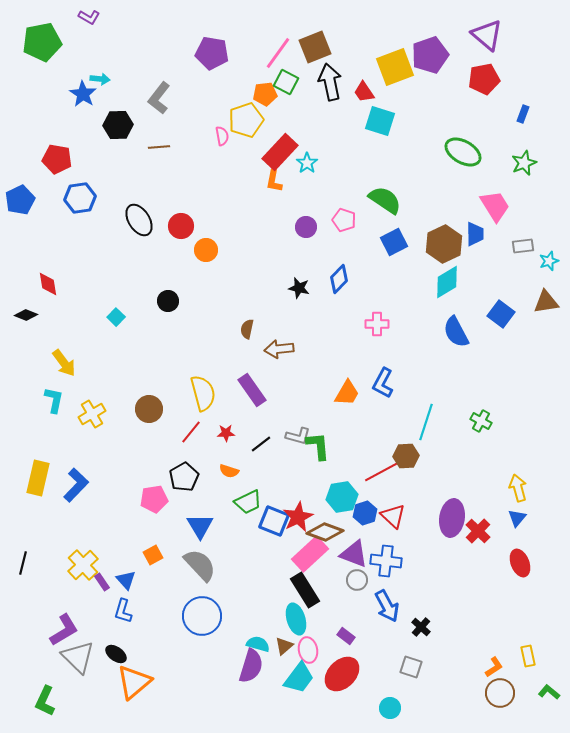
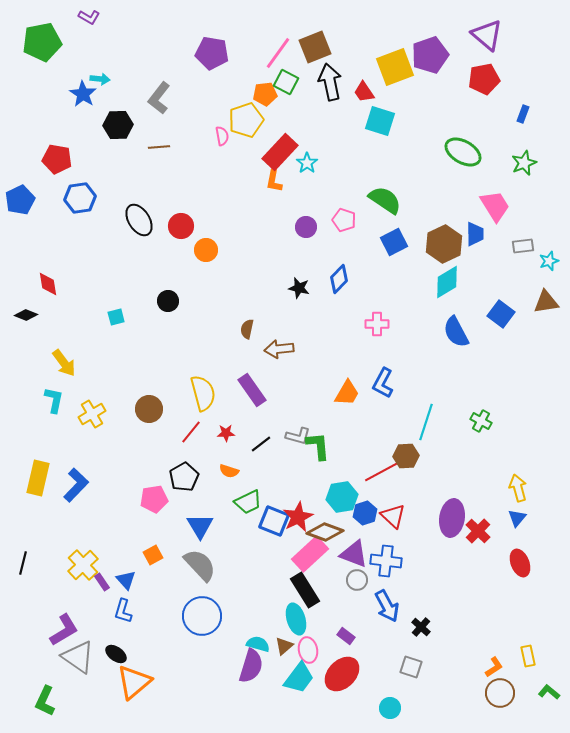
cyan square at (116, 317): rotated 30 degrees clockwise
gray triangle at (78, 657): rotated 9 degrees counterclockwise
